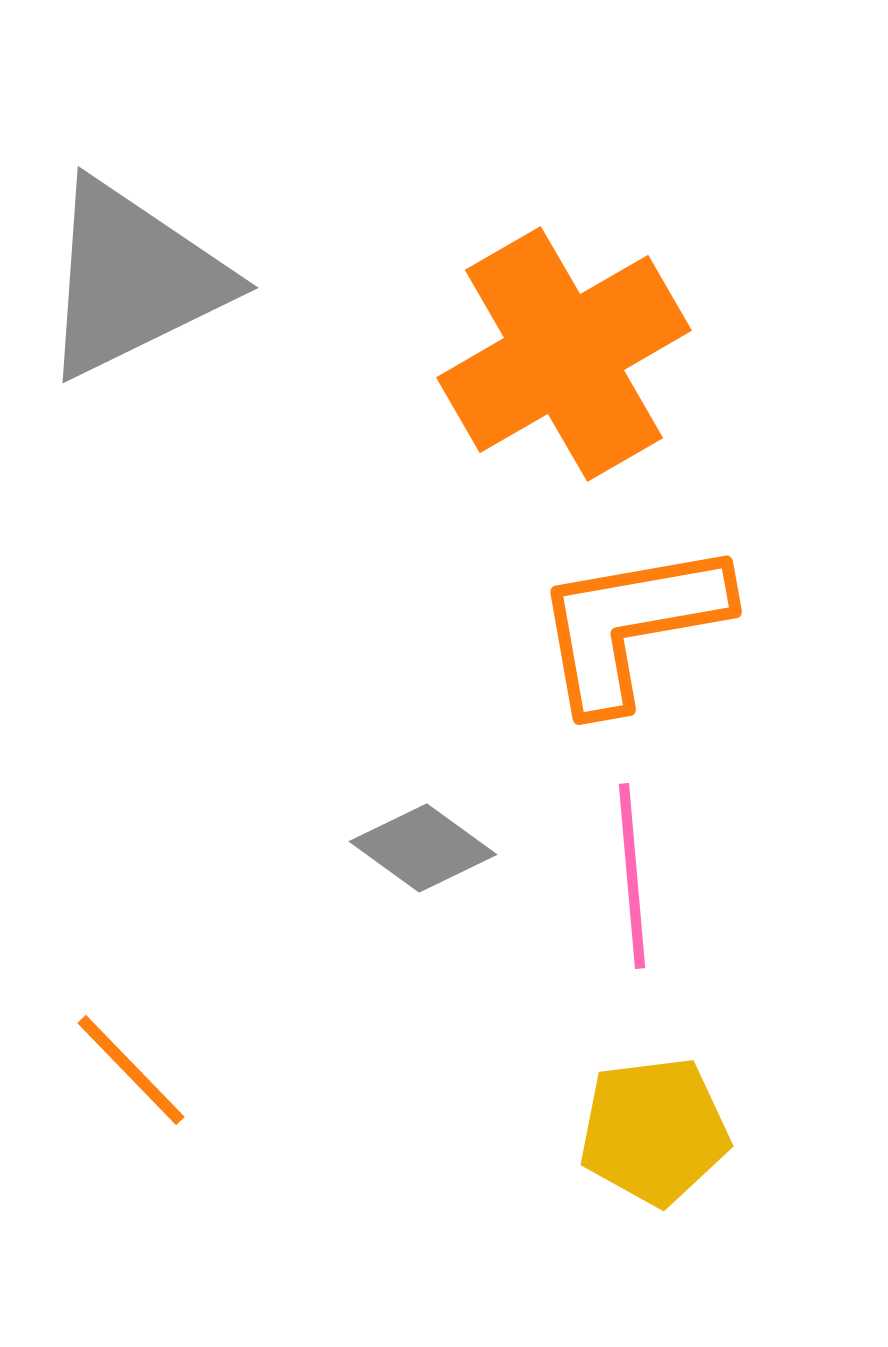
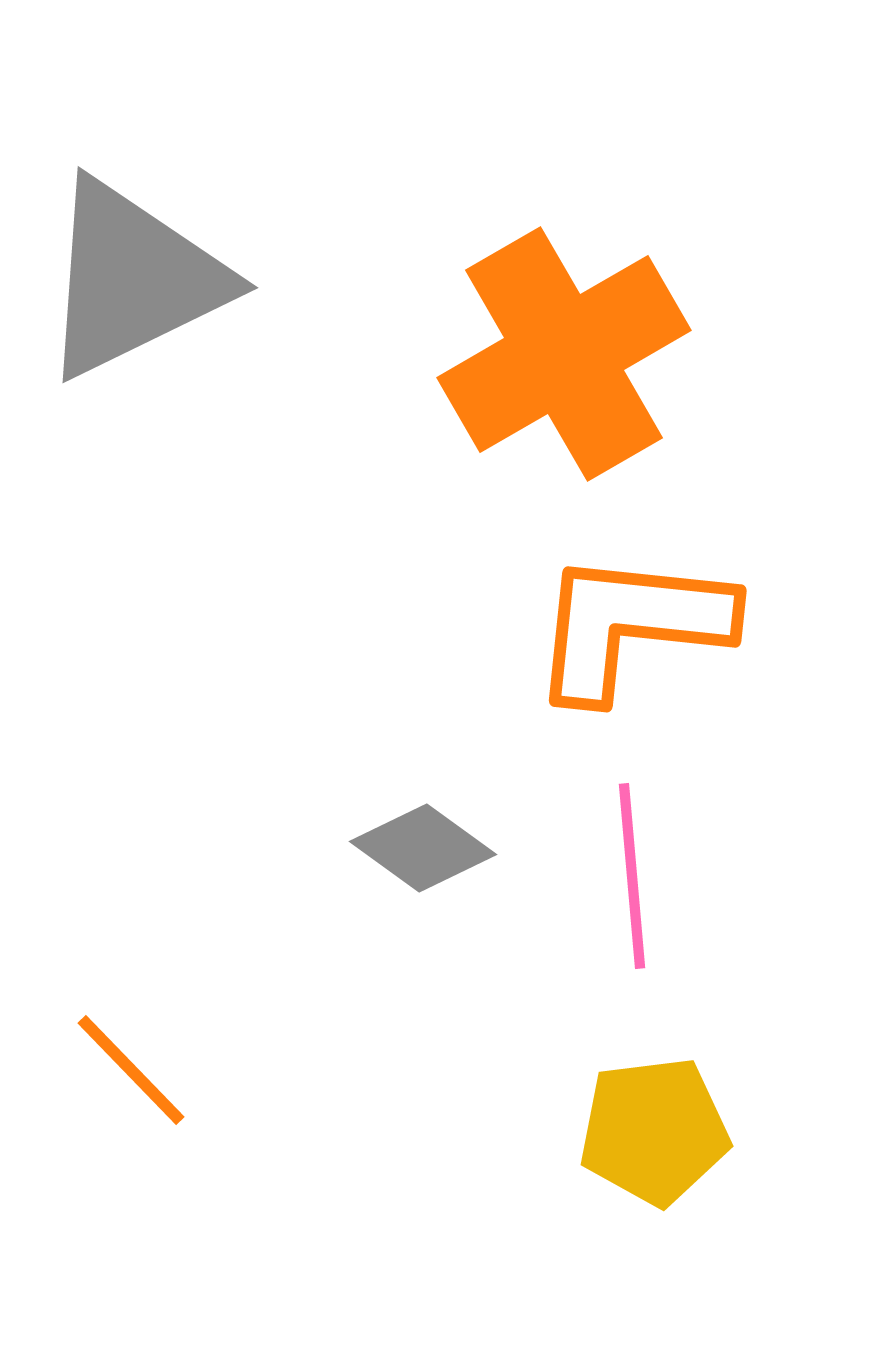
orange L-shape: rotated 16 degrees clockwise
